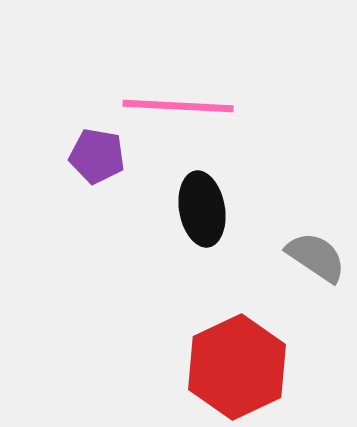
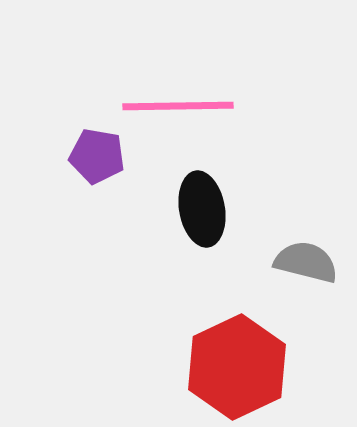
pink line: rotated 4 degrees counterclockwise
gray semicircle: moved 10 px left, 5 px down; rotated 20 degrees counterclockwise
